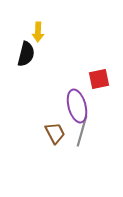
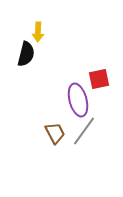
purple ellipse: moved 1 px right, 6 px up
gray line: moved 2 px right; rotated 20 degrees clockwise
